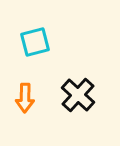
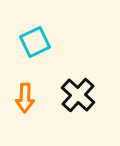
cyan square: rotated 12 degrees counterclockwise
